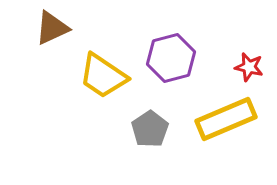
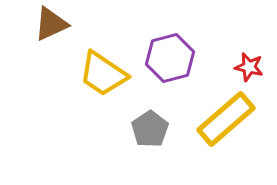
brown triangle: moved 1 px left, 4 px up
purple hexagon: moved 1 px left
yellow trapezoid: moved 2 px up
yellow rectangle: rotated 18 degrees counterclockwise
